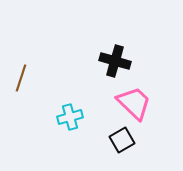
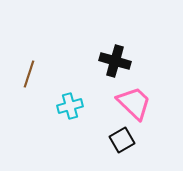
brown line: moved 8 px right, 4 px up
cyan cross: moved 11 px up
